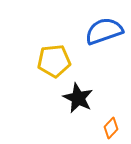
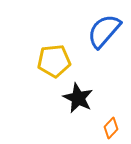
blue semicircle: rotated 30 degrees counterclockwise
